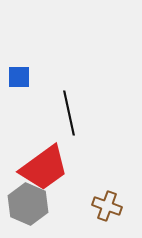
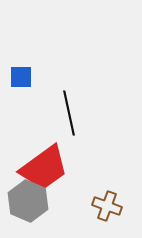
blue square: moved 2 px right
gray hexagon: moved 3 px up
